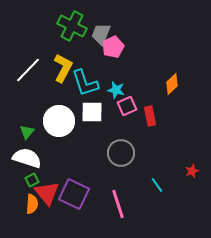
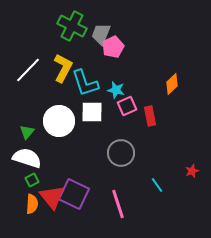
red triangle: moved 5 px right, 4 px down
